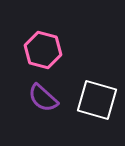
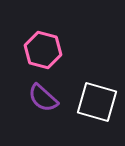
white square: moved 2 px down
